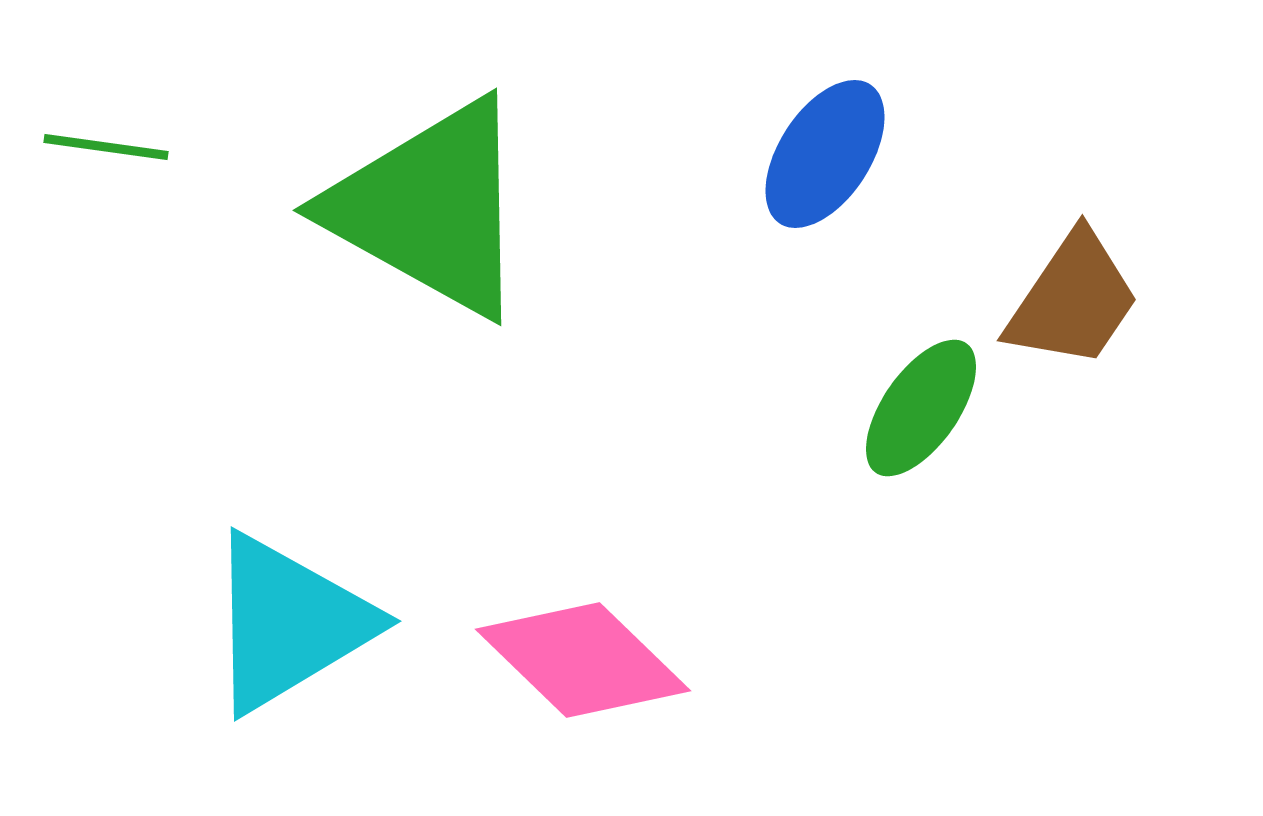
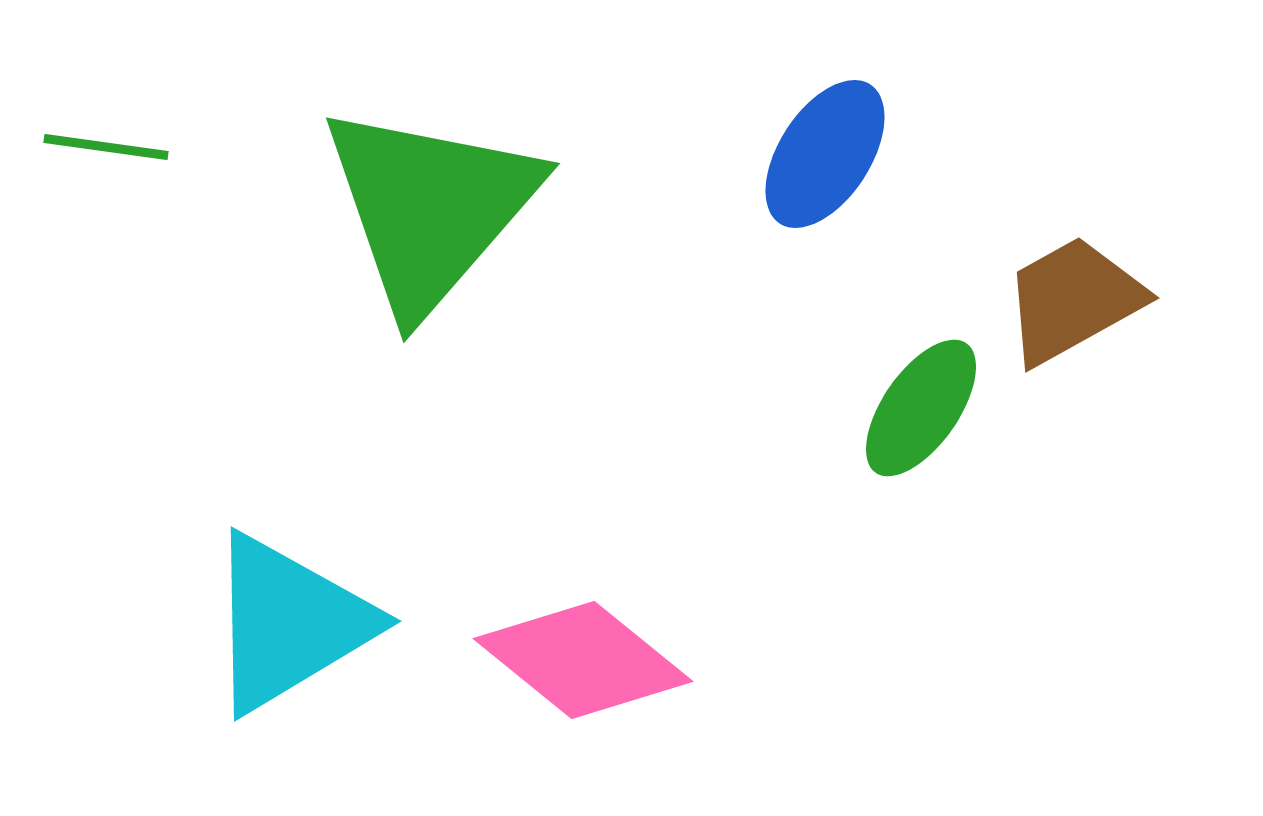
green triangle: rotated 42 degrees clockwise
brown trapezoid: rotated 153 degrees counterclockwise
pink diamond: rotated 5 degrees counterclockwise
